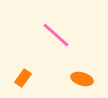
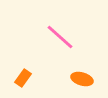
pink line: moved 4 px right, 2 px down
